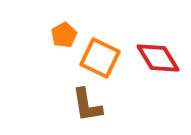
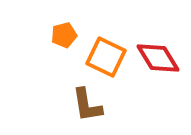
orange pentagon: rotated 15 degrees clockwise
orange square: moved 6 px right, 1 px up
